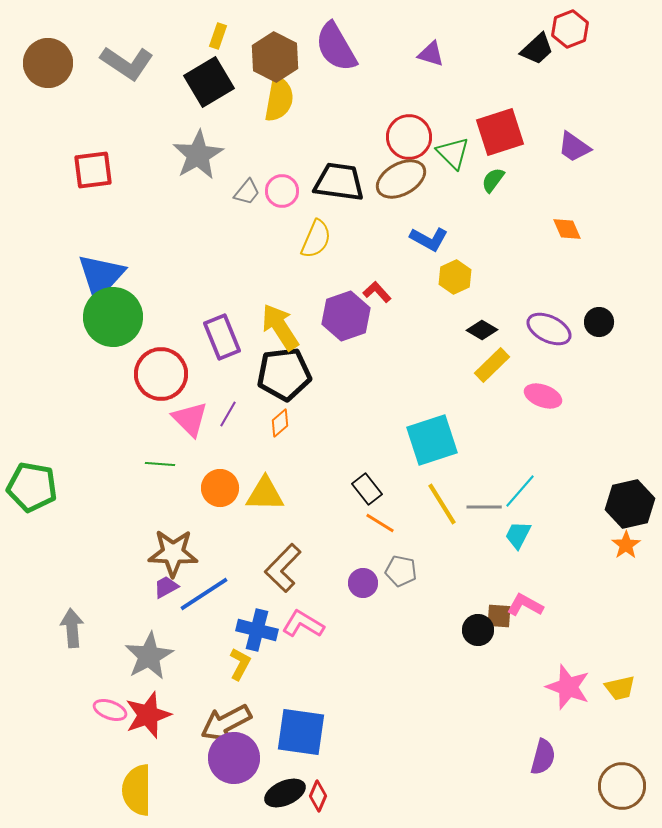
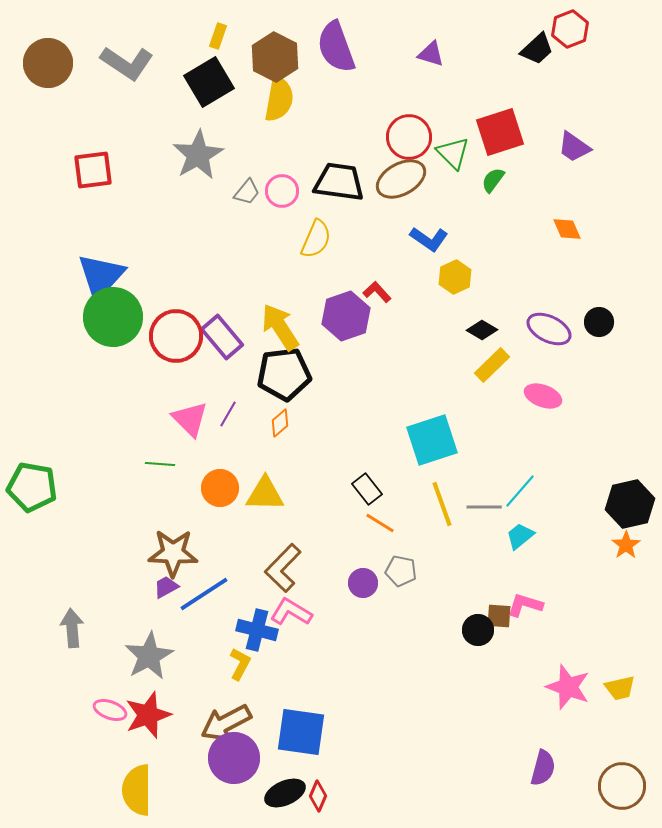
purple semicircle at (336, 47): rotated 10 degrees clockwise
blue L-shape at (429, 239): rotated 6 degrees clockwise
purple rectangle at (222, 337): rotated 18 degrees counterclockwise
red circle at (161, 374): moved 15 px right, 38 px up
yellow line at (442, 504): rotated 12 degrees clockwise
cyan trapezoid at (518, 535): moved 2 px right, 1 px down; rotated 24 degrees clockwise
pink L-shape at (525, 605): rotated 12 degrees counterclockwise
pink L-shape at (303, 624): moved 12 px left, 12 px up
purple semicircle at (543, 757): moved 11 px down
